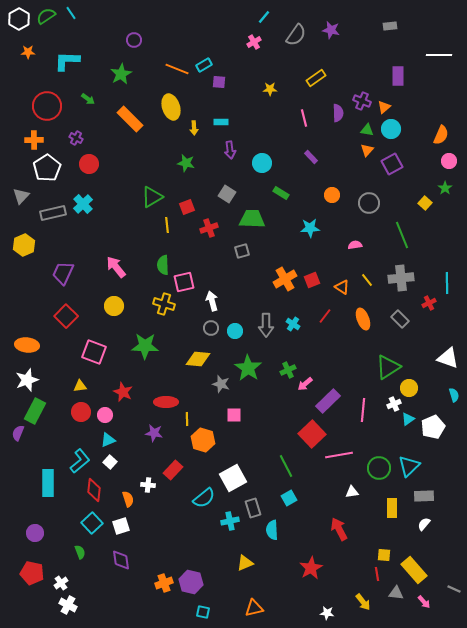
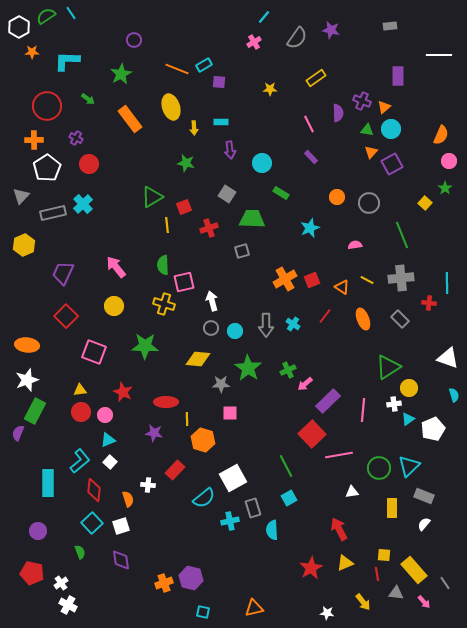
white hexagon at (19, 19): moved 8 px down
gray semicircle at (296, 35): moved 1 px right, 3 px down
orange star at (28, 52): moved 4 px right
pink line at (304, 118): moved 5 px right, 6 px down; rotated 12 degrees counterclockwise
orange rectangle at (130, 119): rotated 8 degrees clockwise
orange triangle at (367, 150): moved 4 px right, 2 px down
orange circle at (332, 195): moved 5 px right, 2 px down
red square at (187, 207): moved 3 px left
cyan star at (310, 228): rotated 18 degrees counterclockwise
yellow line at (367, 280): rotated 24 degrees counterclockwise
red cross at (429, 303): rotated 32 degrees clockwise
gray star at (221, 384): rotated 18 degrees counterclockwise
yellow triangle at (80, 386): moved 4 px down
white cross at (394, 404): rotated 16 degrees clockwise
pink square at (234, 415): moved 4 px left, 2 px up
white pentagon at (433, 427): moved 2 px down
red rectangle at (173, 470): moved 2 px right
gray rectangle at (424, 496): rotated 24 degrees clockwise
purple circle at (35, 533): moved 3 px right, 2 px up
yellow triangle at (245, 563): moved 100 px right
purple hexagon at (191, 582): moved 4 px up
gray line at (454, 589): moved 9 px left, 6 px up; rotated 32 degrees clockwise
